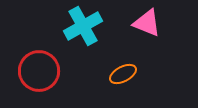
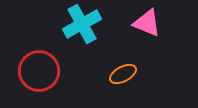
cyan cross: moved 1 px left, 2 px up
